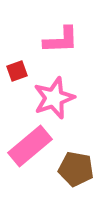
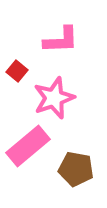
red square: rotated 30 degrees counterclockwise
pink rectangle: moved 2 px left
